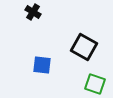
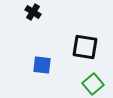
black square: moved 1 px right; rotated 20 degrees counterclockwise
green square: moved 2 px left; rotated 30 degrees clockwise
